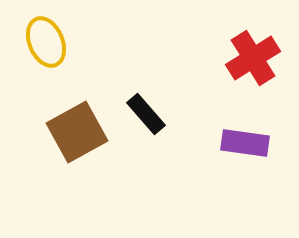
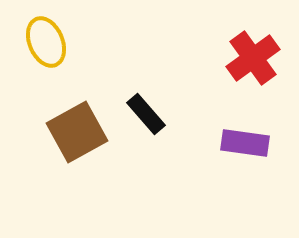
red cross: rotated 4 degrees counterclockwise
